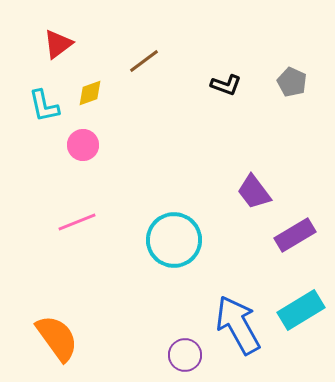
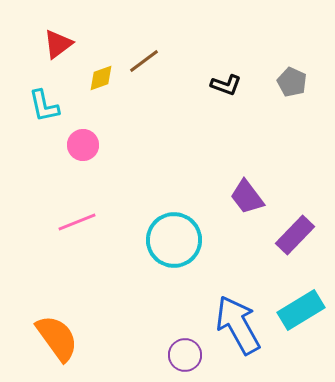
yellow diamond: moved 11 px right, 15 px up
purple trapezoid: moved 7 px left, 5 px down
purple rectangle: rotated 15 degrees counterclockwise
